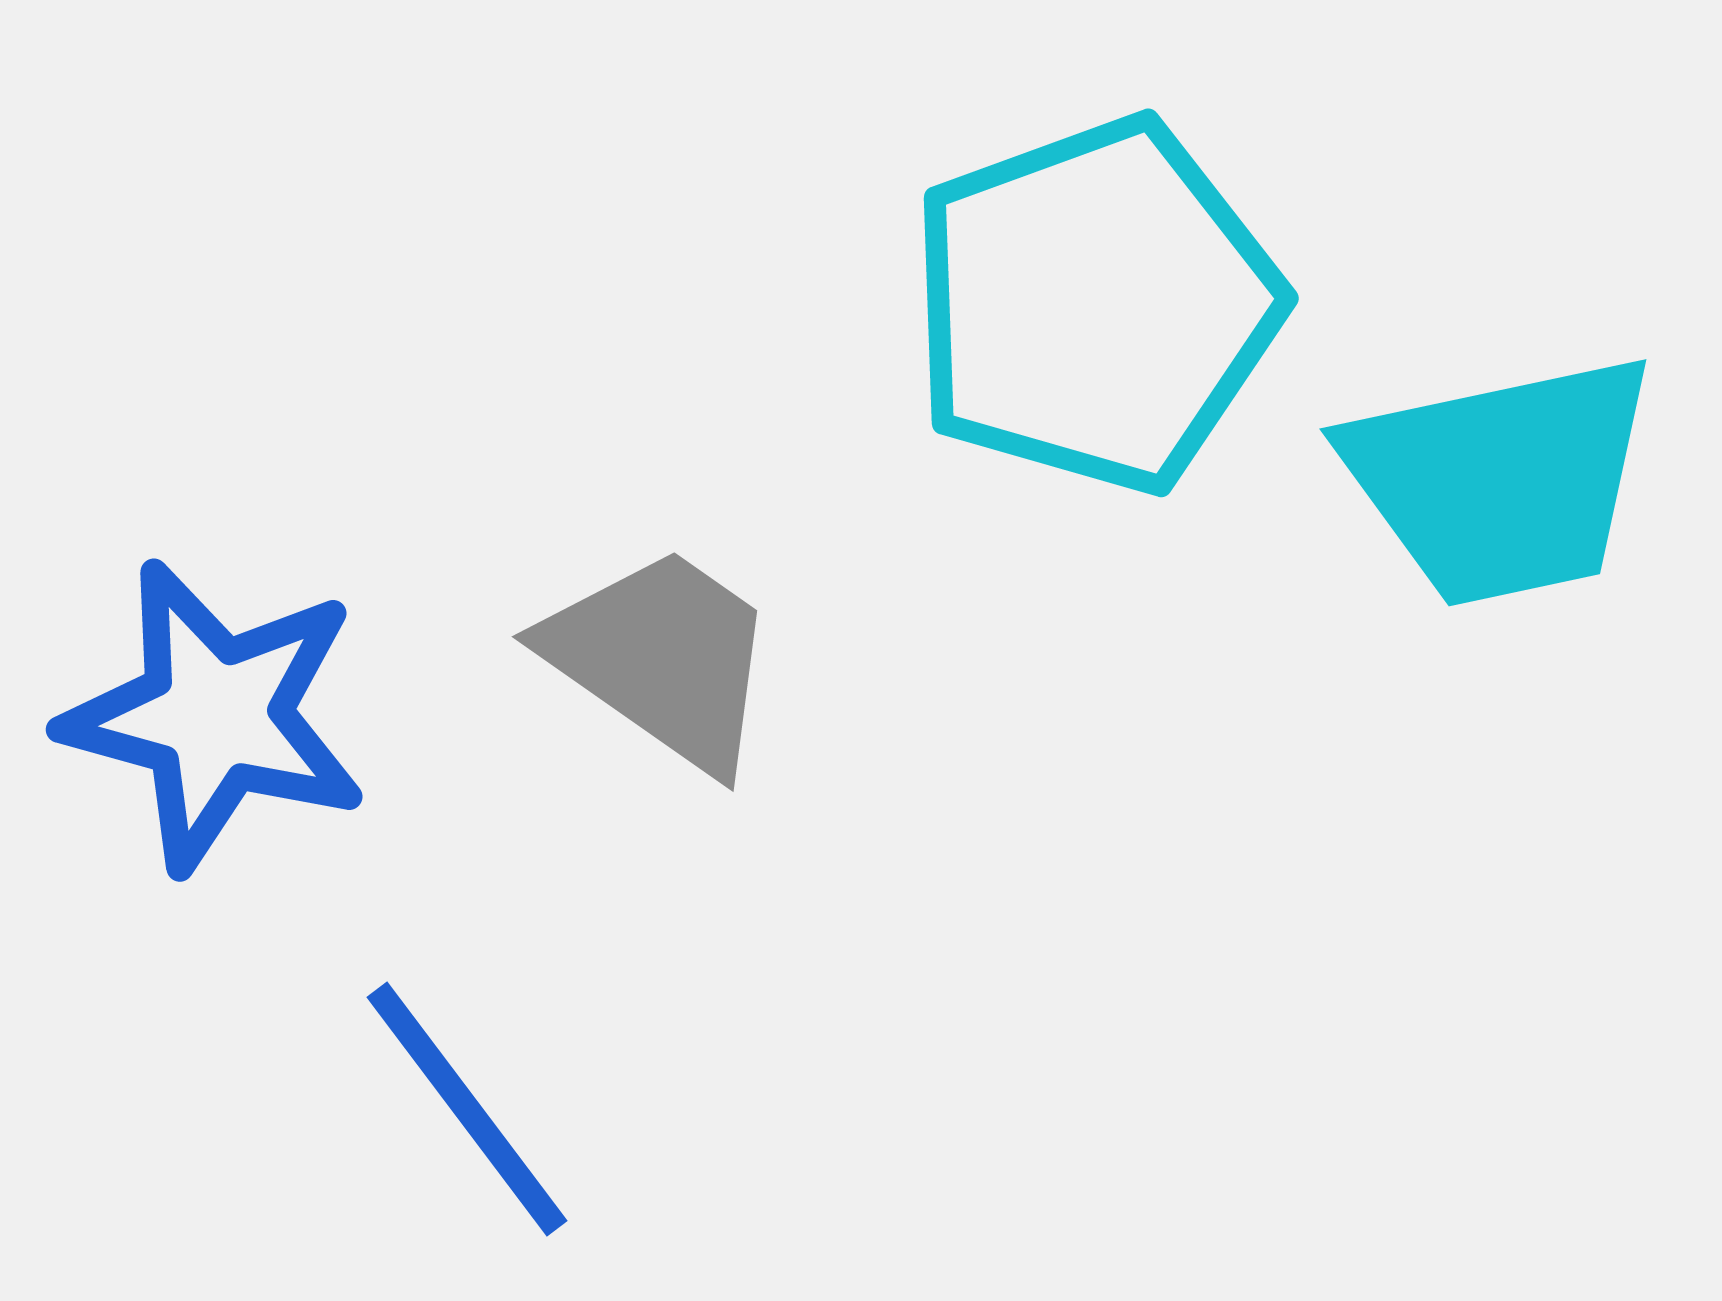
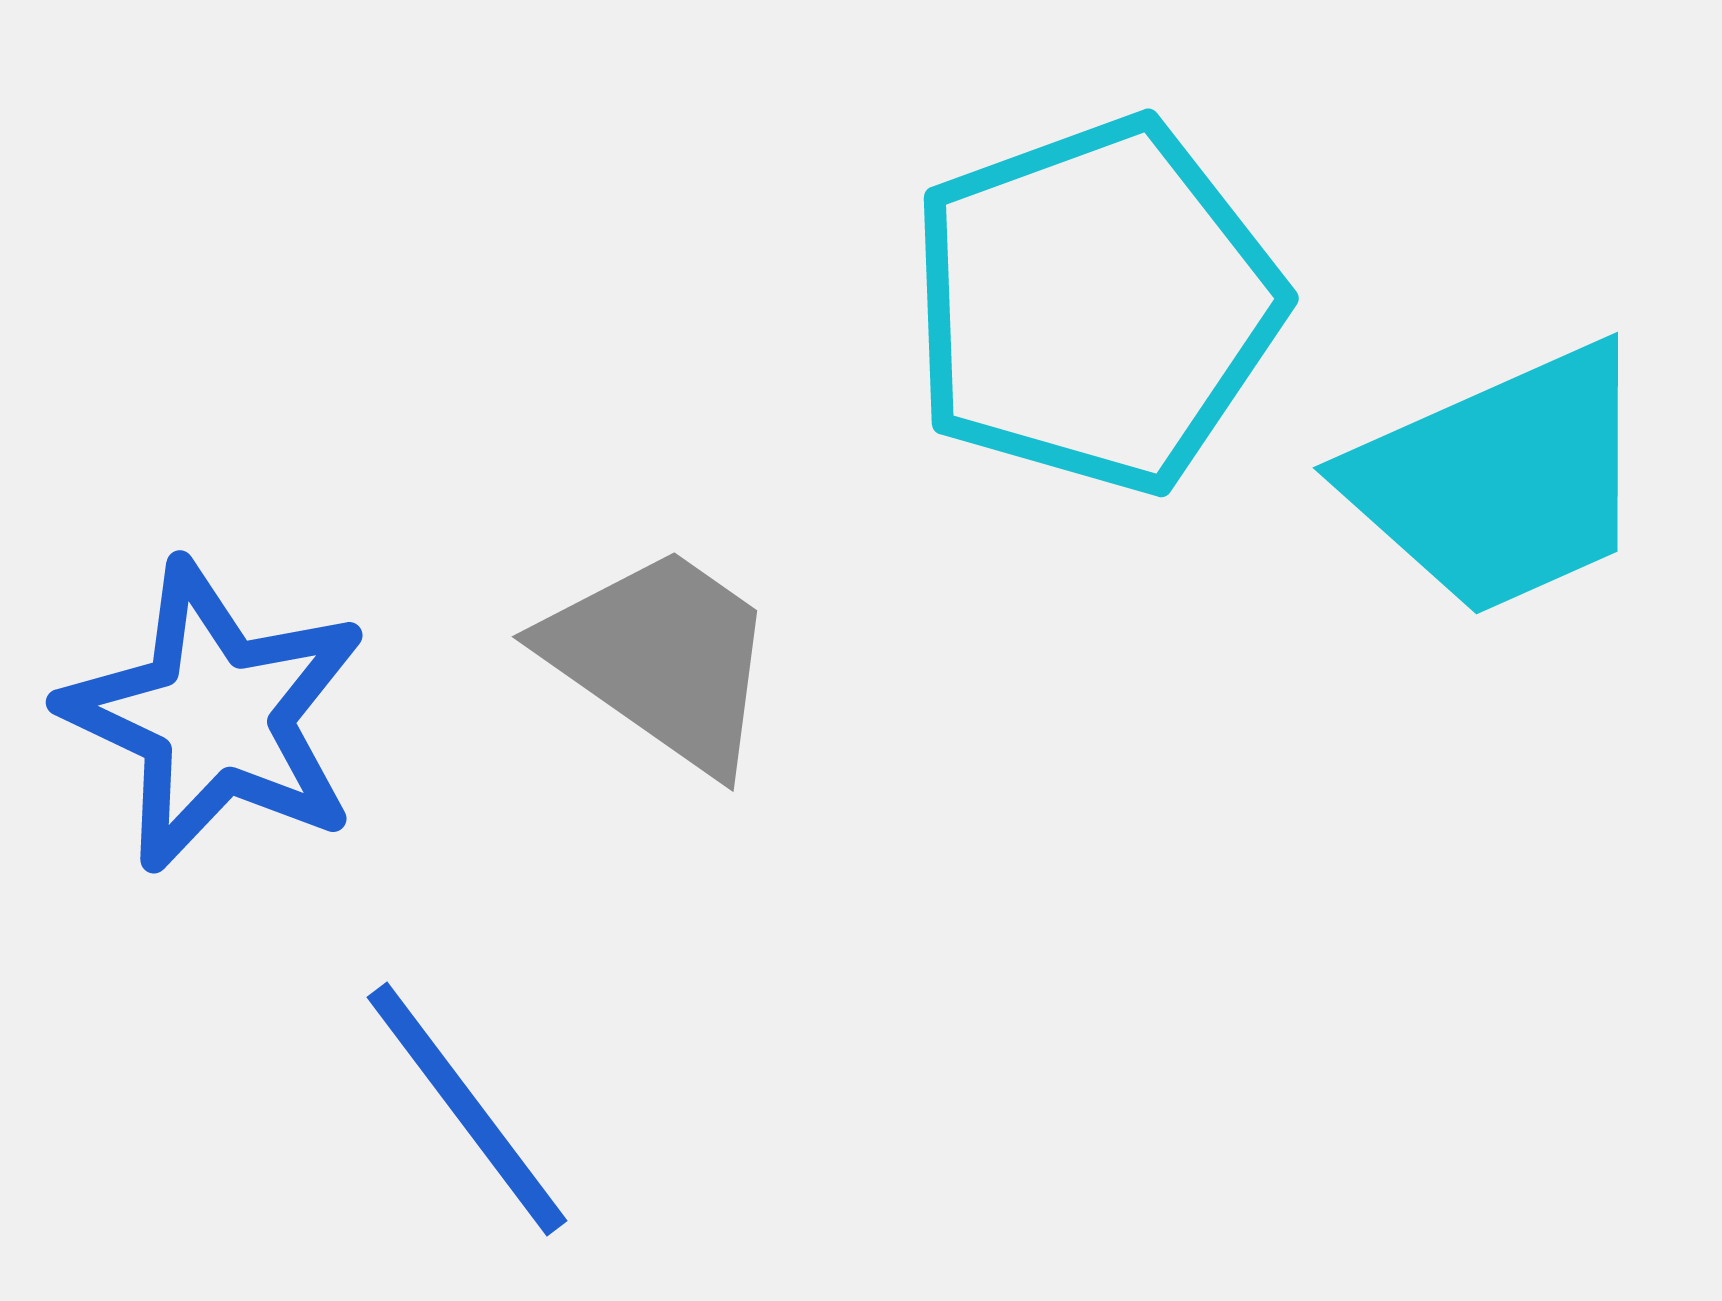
cyan trapezoid: rotated 12 degrees counterclockwise
blue star: rotated 10 degrees clockwise
